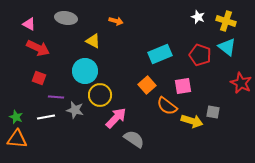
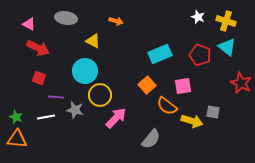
gray semicircle: moved 17 px right; rotated 95 degrees clockwise
